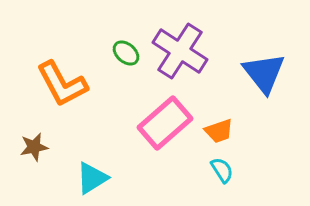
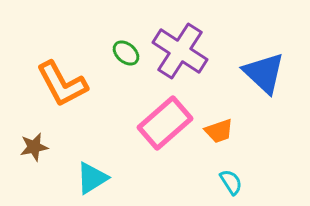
blue triangle: rotated 9 degrees counterclockwise
cyan semicircle: moved 9 px right, 12 px down
